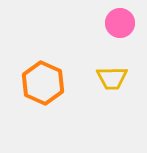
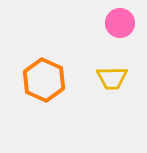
orange hexagon: moved 1 px right, 3 px up
